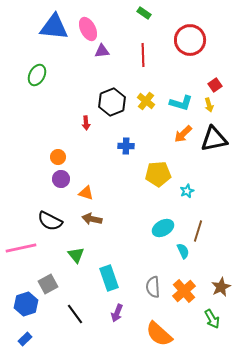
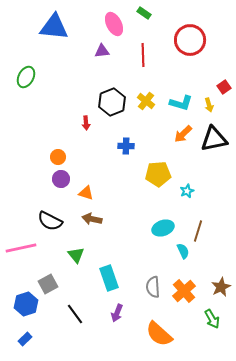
pink ellipse: moved 26 px right, 5 px up
green ellipse: moved 11 px left, 2 px down
red square: moved 9 px right, 2 px down
cyan ellipse: rotated 10 degrees clockwise
